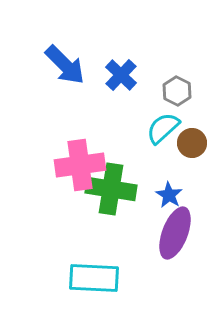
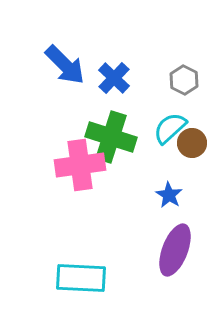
blue cross: moved 7 px left, 3 px down
gray hexagon: moved 7 px right, 11 px up
cyan semicircle: moved 7 px right
green cross: moved 52 px up; rotated 9 degrees clockwise
purple ellipse: moved 17 px down
cyan rectangle: moved 13 px left
